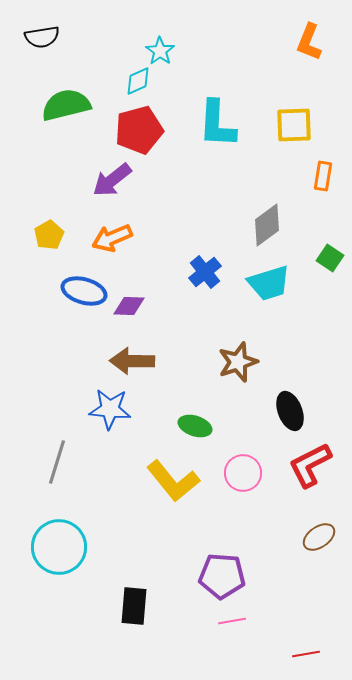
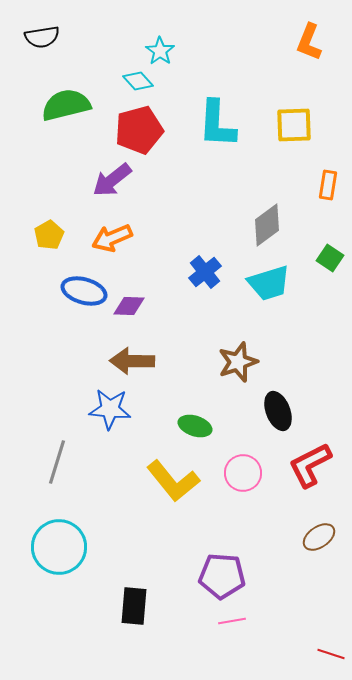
cyan diamond: rotated 72 degrees clockwise
orange rectangle: moved 5 px right, 9 px down
black ellipse: moved 12 px left
red line: moved 25 px right; rotated 28 degrees clockwise
